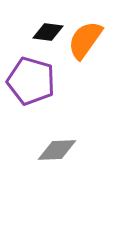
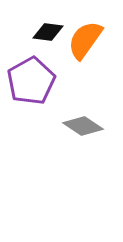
purple pentagon: rotated 27 degrees clockwise
gray diamond: moved 26 px right, 24 px up; rotated 36 degrees clockwise
